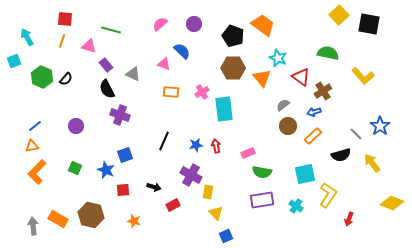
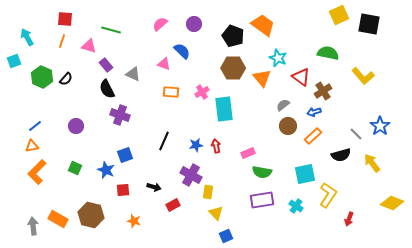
yellow square at (339, 15): rotated 18 degrees clockwise
